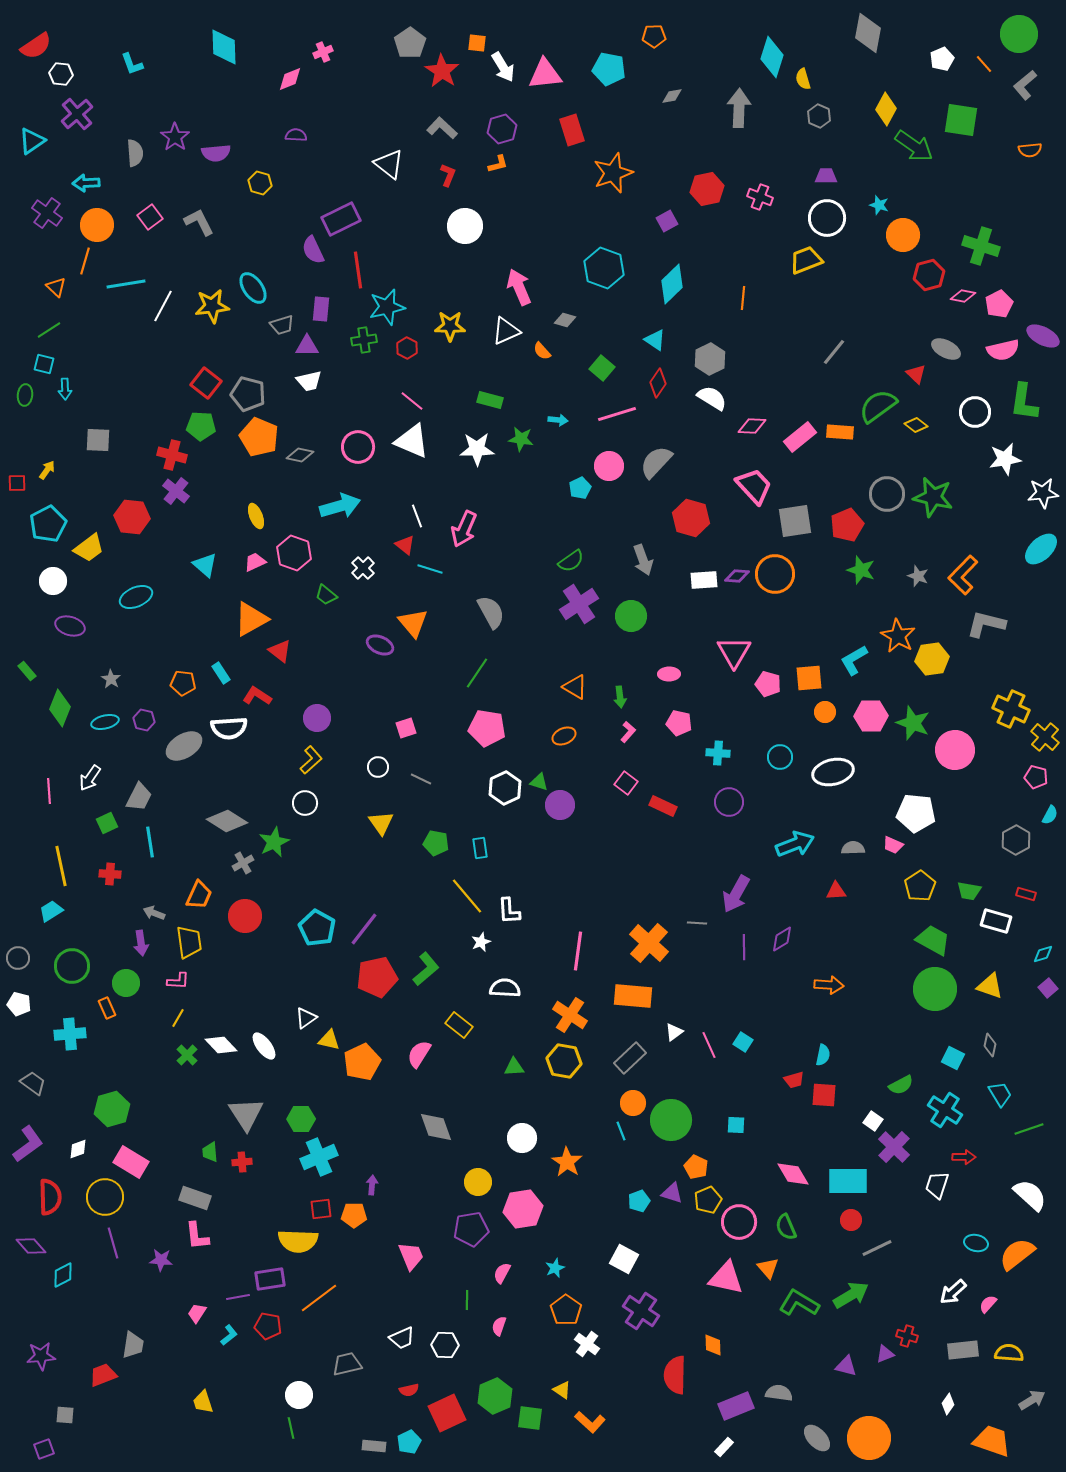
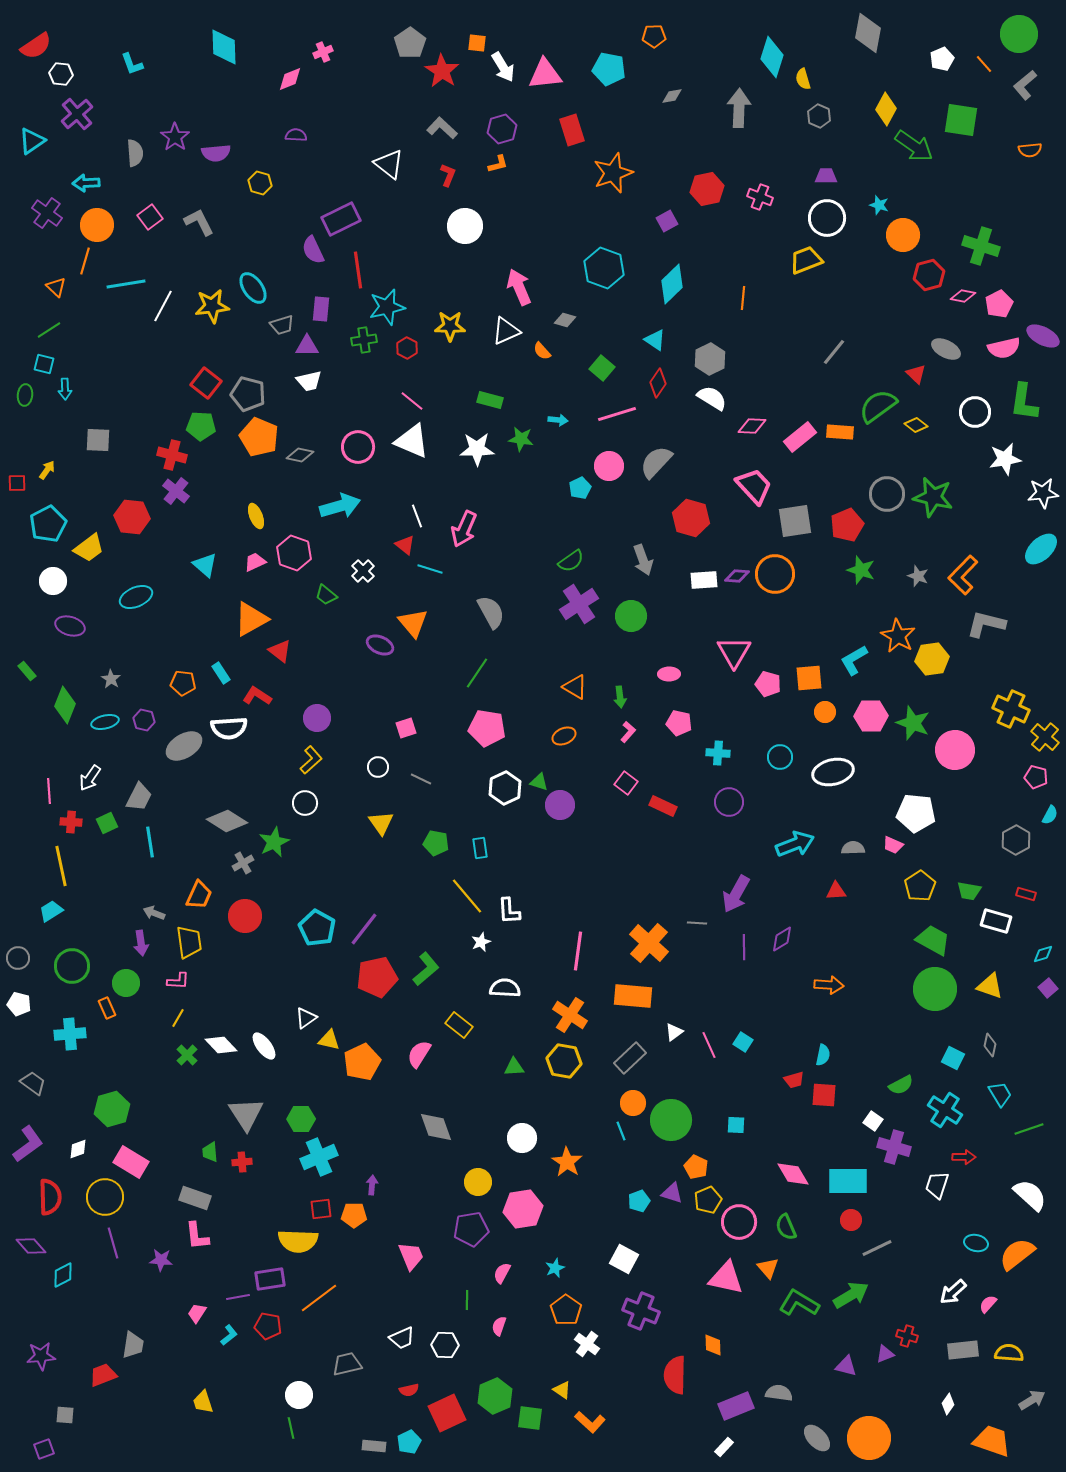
pink semicircle at (1003, 350): moved 1 px right, 2 px up
white cross at (363, 568): moved 3 px down
green diamond at (60, 708): moved 5 px right, 3 px up
red cross at (110, 874): moved 39 px left, 52 px up
purple cross at (894, 1147): rotated 28 degrees counterclockwise
purple cross at (641, 1311): rotated 12 degrees counterclockwise
